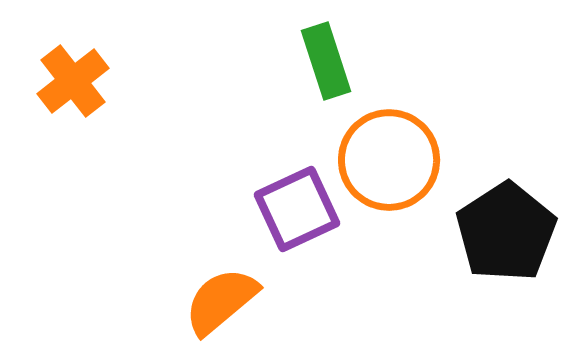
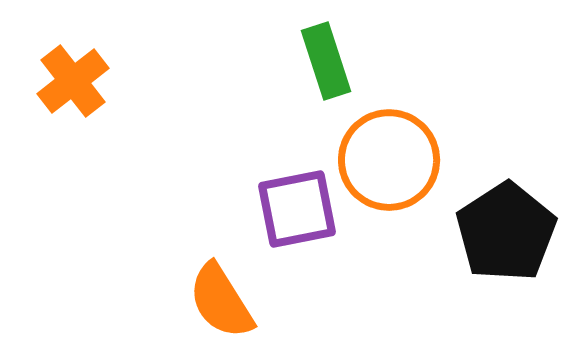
purple square: rotated 14 degrees clockwise
orange semicircle: rotated 82 degrees counterclockwise
